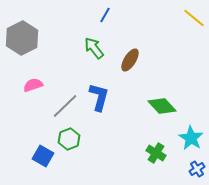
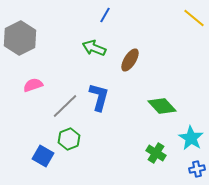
gray hexagon: moved 2 px left
green arrow: rotated 30 degrees counterclockwise
blue cross: rotated 21 degrees clockwise
